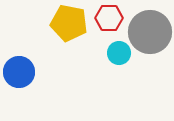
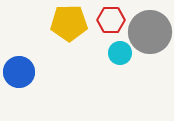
red hexagon: moved 2 px right, 2 px down
yellow pentagon: rotated 12 degrees counterclockwise
cyan circle: moved 1 px right
